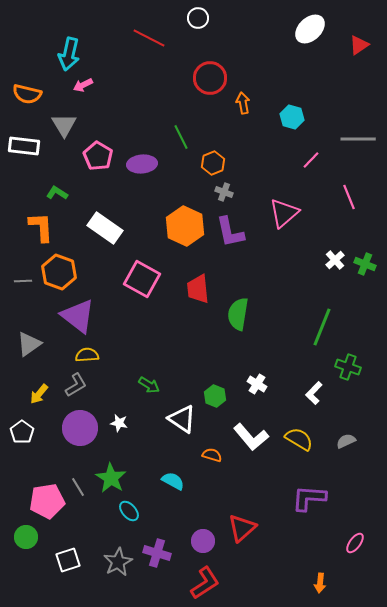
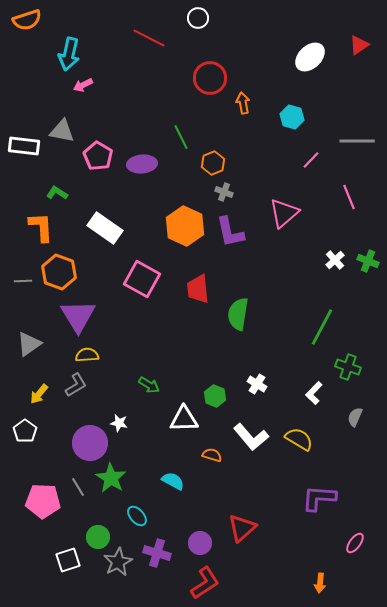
white ellipse at (310, 29): moved 28 px down
orange semicircle at (27, 94): moved 74 px up; rotated 32 degrees counterclockwise
gray triangle at (64, 125): moved 2 px left, 6 px down; rotated 48 degrees counterclockwise
gray line at (358, 139): moved 1 px left, 2 px down
green cross at (365, 264): moved 3 px right, 3 px up
purple triangle at (78, 316): rotated 21 degrees clockwise
green line at (322, 327): rotated 6 degrees clockwise
white triangle at (182, 419): moved 2 px right; rotated 36 degrees counterclockwise
purple circle at (80, 428): moved 10 px right, 15 px down
white pentagon at (22, 432): moved 3 px right, 1 px up
gray semicircle at (346, 441): moved 9 px right, 24 px up; rotated 42 degrees counterclockwise
purple L-shape at (309, 498): moved 10 px right
pink pentagon at (47, 501): moved 4 px left; rotated 12 degrees clockwise
cyan ellipse at (129, 511): moved 8 px right, 5 px down
green circle at (26, 537): moved 72 px right
purple circle at (203, 541): moved 3 px left, 2 px down
